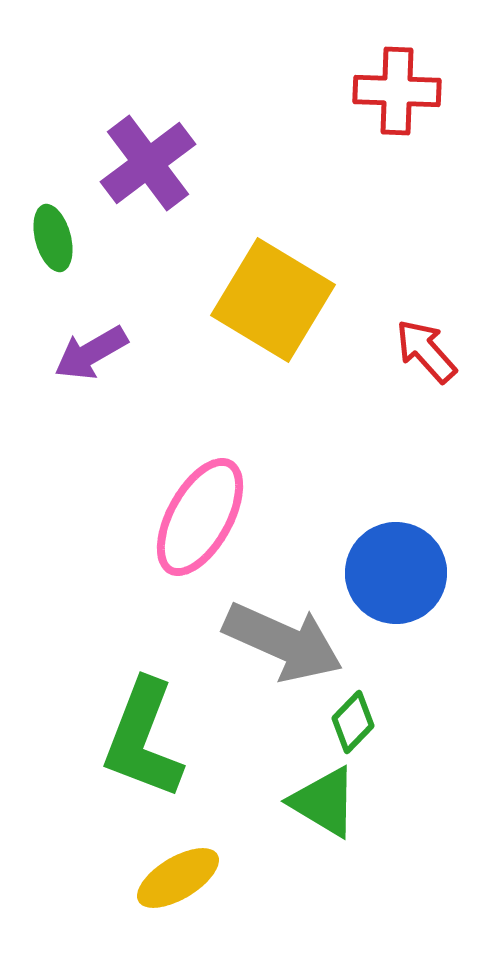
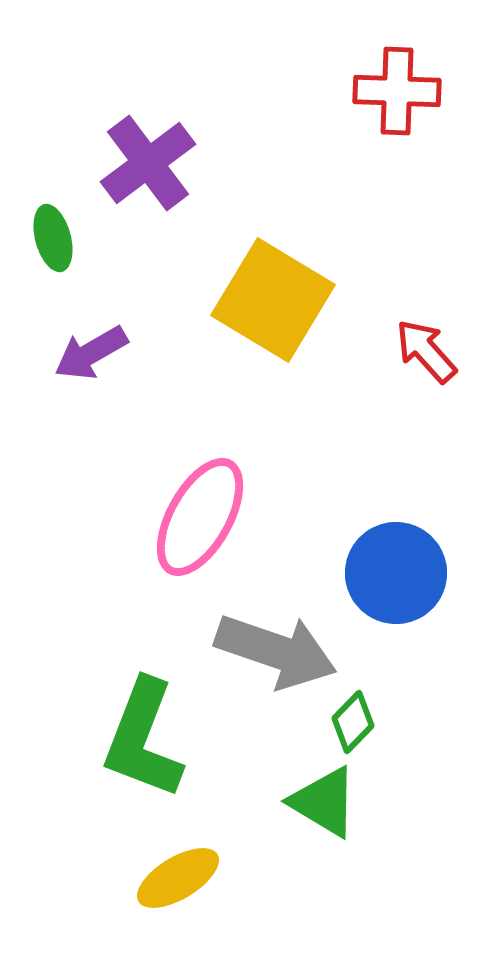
gray arrow: moved 7 px left, 9 px down; rotated 5 degrees counterclockwise
